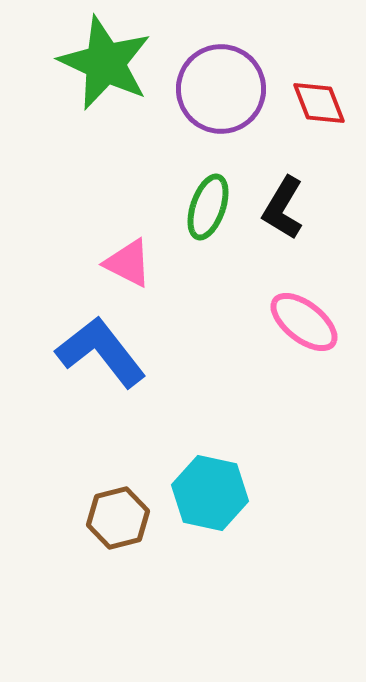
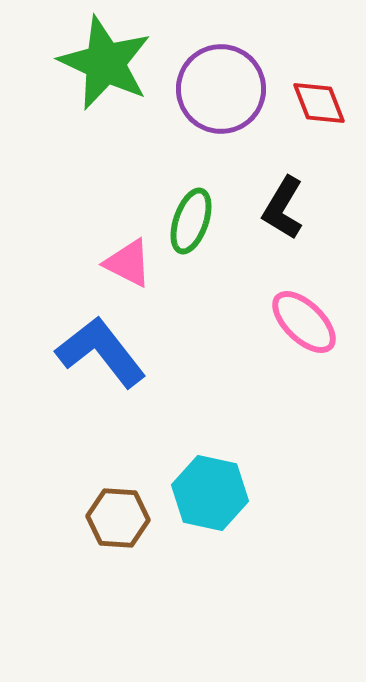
green ellipse: moved 17 px left, 14 px down
pink ellipse: rotated 6 degrees clockwise
brown hexagon: rotated 18 degrees clockwise
